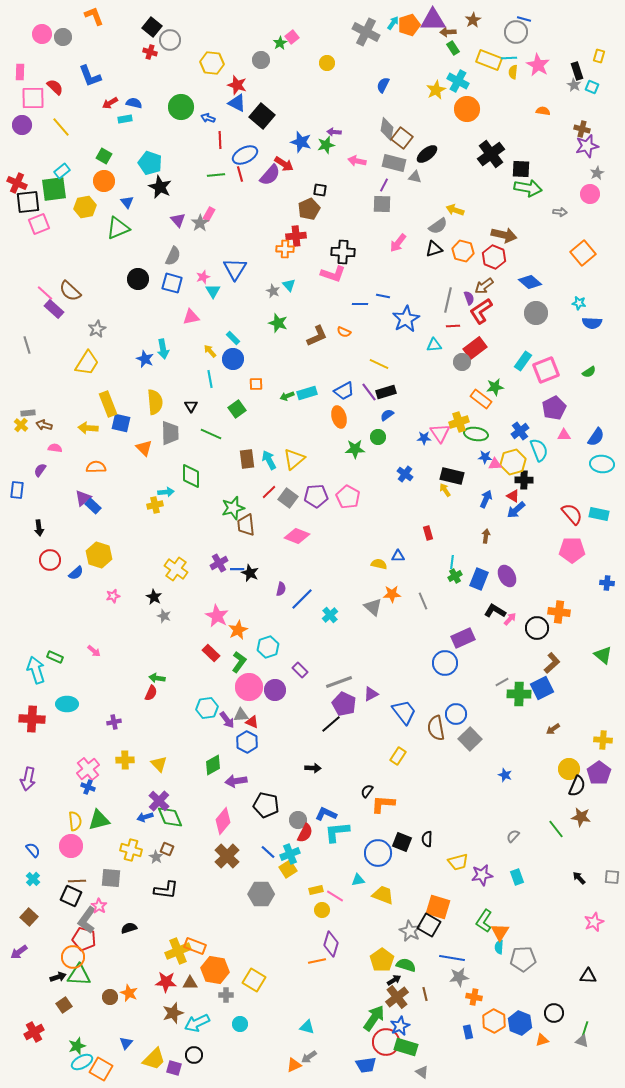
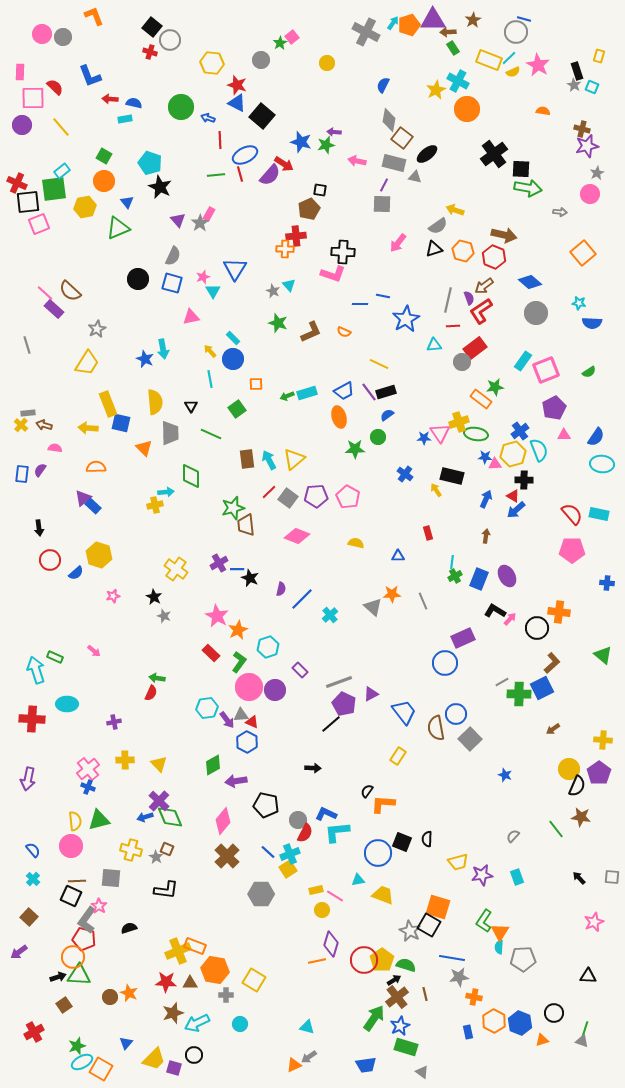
cyan line at (509, 58): rotated 42 degrees counterclockwise
yellow semicircle at (513, 72): rotated 120 degrees counterclockwise
red arrow at (110, 103): moved 4 px up; rotated 35 degrees clockwise
gray diamond at (387, 129): moved 2 px right, 9 px up
black cross at (491, 154): moved 3 px right
brown L-shape at (317, 336): moved 6 px left, 4 px up
yellow hexagon at (513, 462): moved 8 px up
blue rectangle at (17, 490): moved 5 px right, 16 px up
yellow arrow at (445, 490): moved 9 px left
yellow semicircle at (379, 564): moved 23 px left, 21 px up
black star at (250, 573): moved 5 px down
red circle at (386, 1042): moved 22 px left, 82 px up
